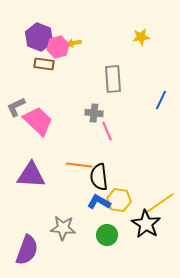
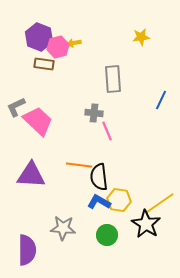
purple semicircle: rotated 20 degrees counterclockwise
